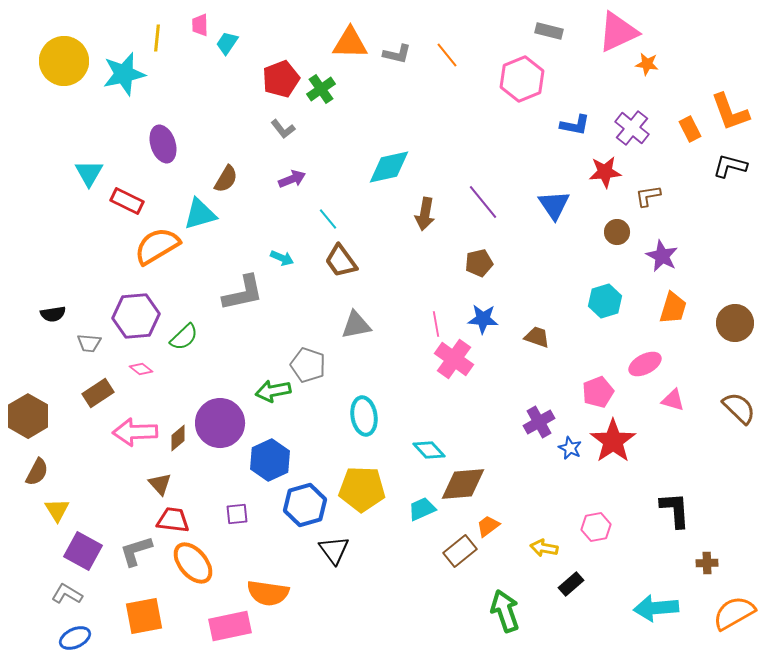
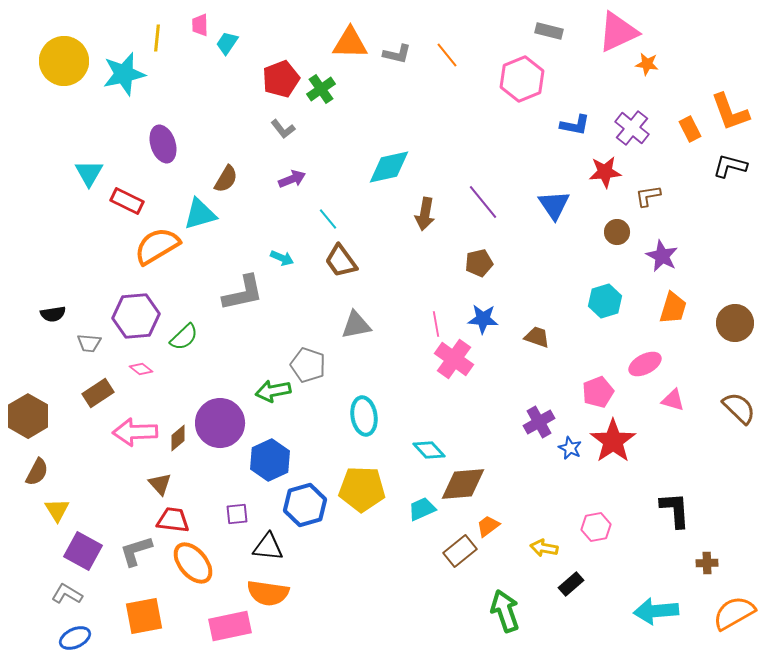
black triangle at (334, 550): moved 66 px left, 3 px up; rotated 48 degrees counterclockwise
cyan arrow at (656, 608): moved 3 px down
